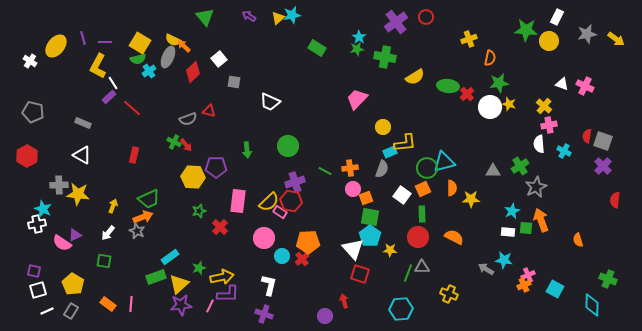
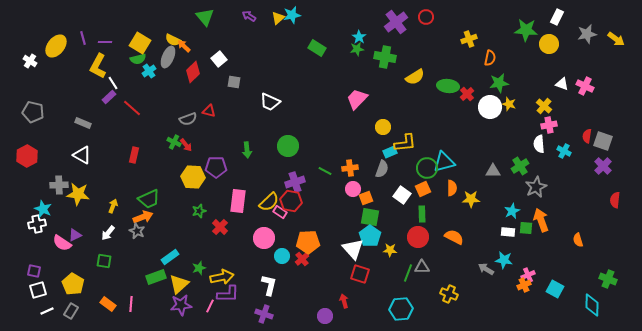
yellow circle at (549, 41): moved 3 px down
